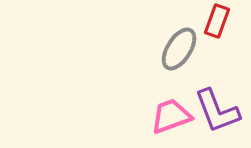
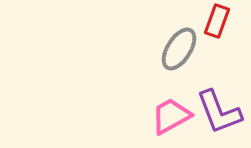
purple L-shape: moved 2 px right, 1 px down
pink trapezoid: rotated 9 degrees counterclockwise
